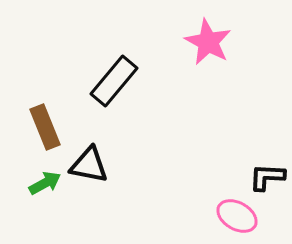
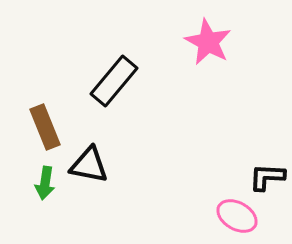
green arrow: rotated 128 degrees clockwise
